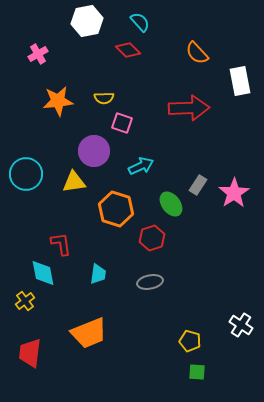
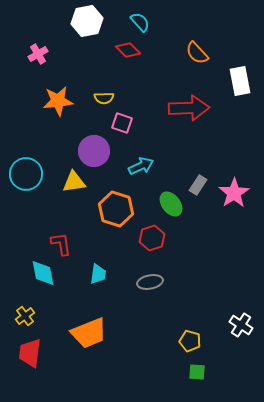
yellow cross: moved 15 px down
